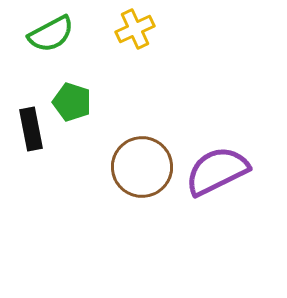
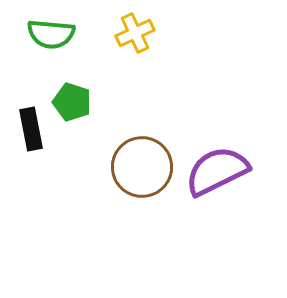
yellow cross: moved 4 px down
green semicircle: rotated 33 degrees clockwise
